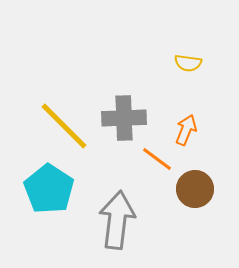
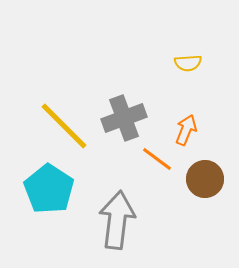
yellow semicircle: rotated 12 degrees counterclockwise
gray cross: rotated 18 degrees counterclockwise
brown circle: moved 10 px right, 10 px up
